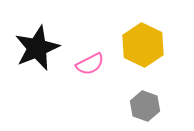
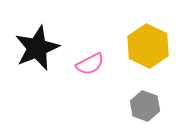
yellow hexagon: moved 5 px right, 1 px down
